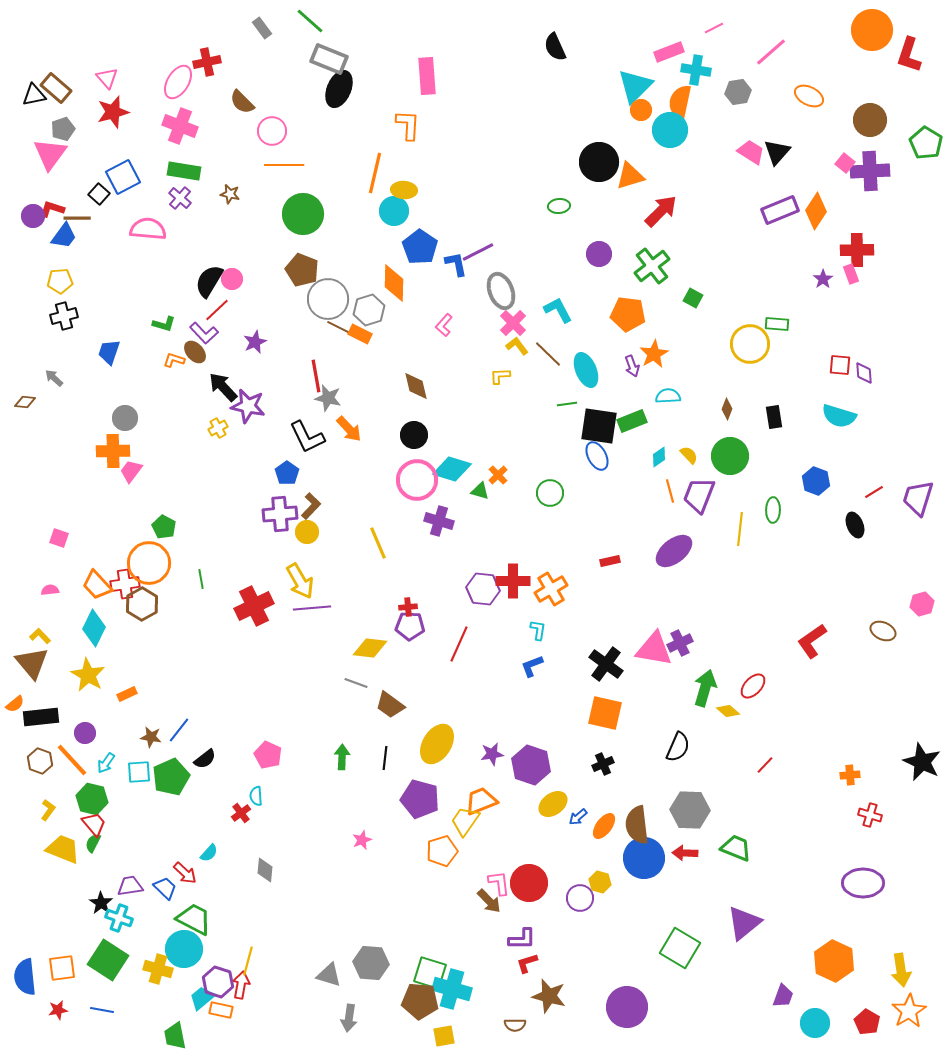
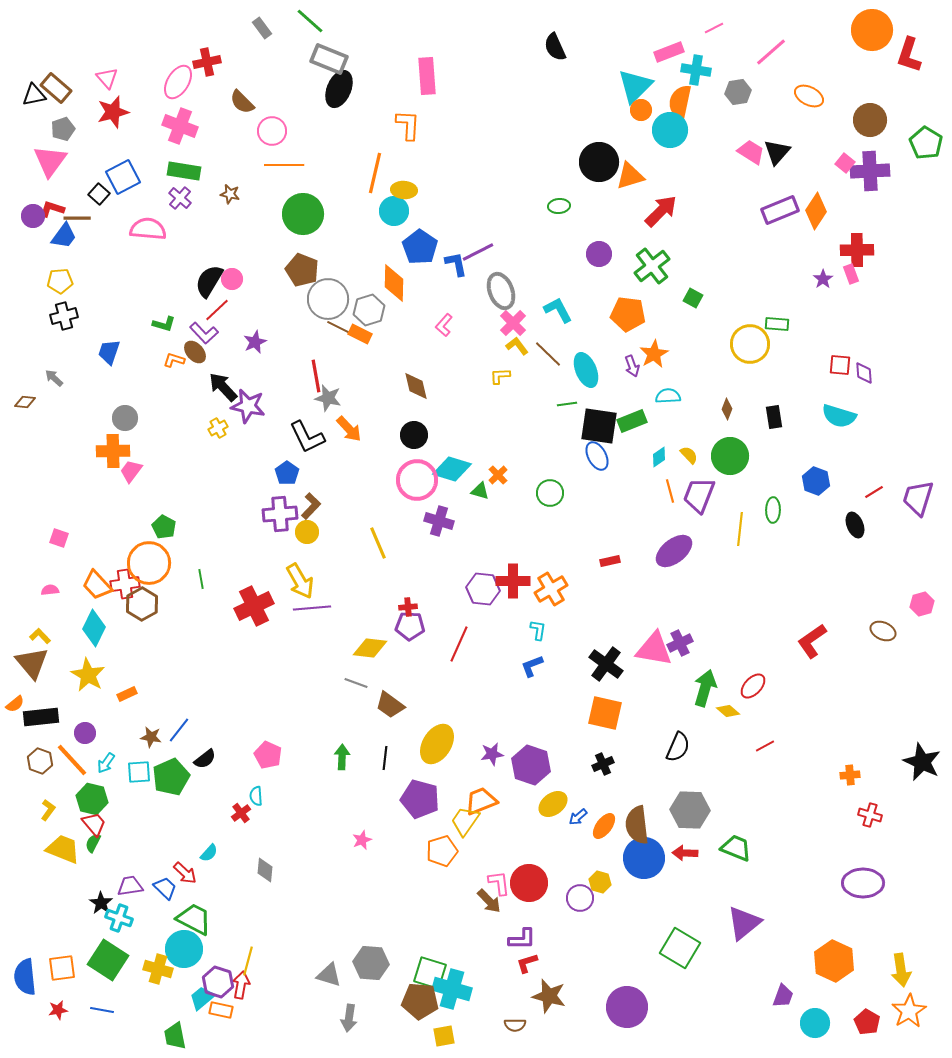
pink triangle at (50, 154): moved 7 px down
red line at (765, 765): moved 19 px up; rotated 18 degrees clockwise
